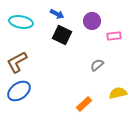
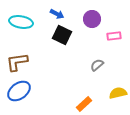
purple circle: moved 2 px up
brown L-shape: rotated 20 degrees clockwise
